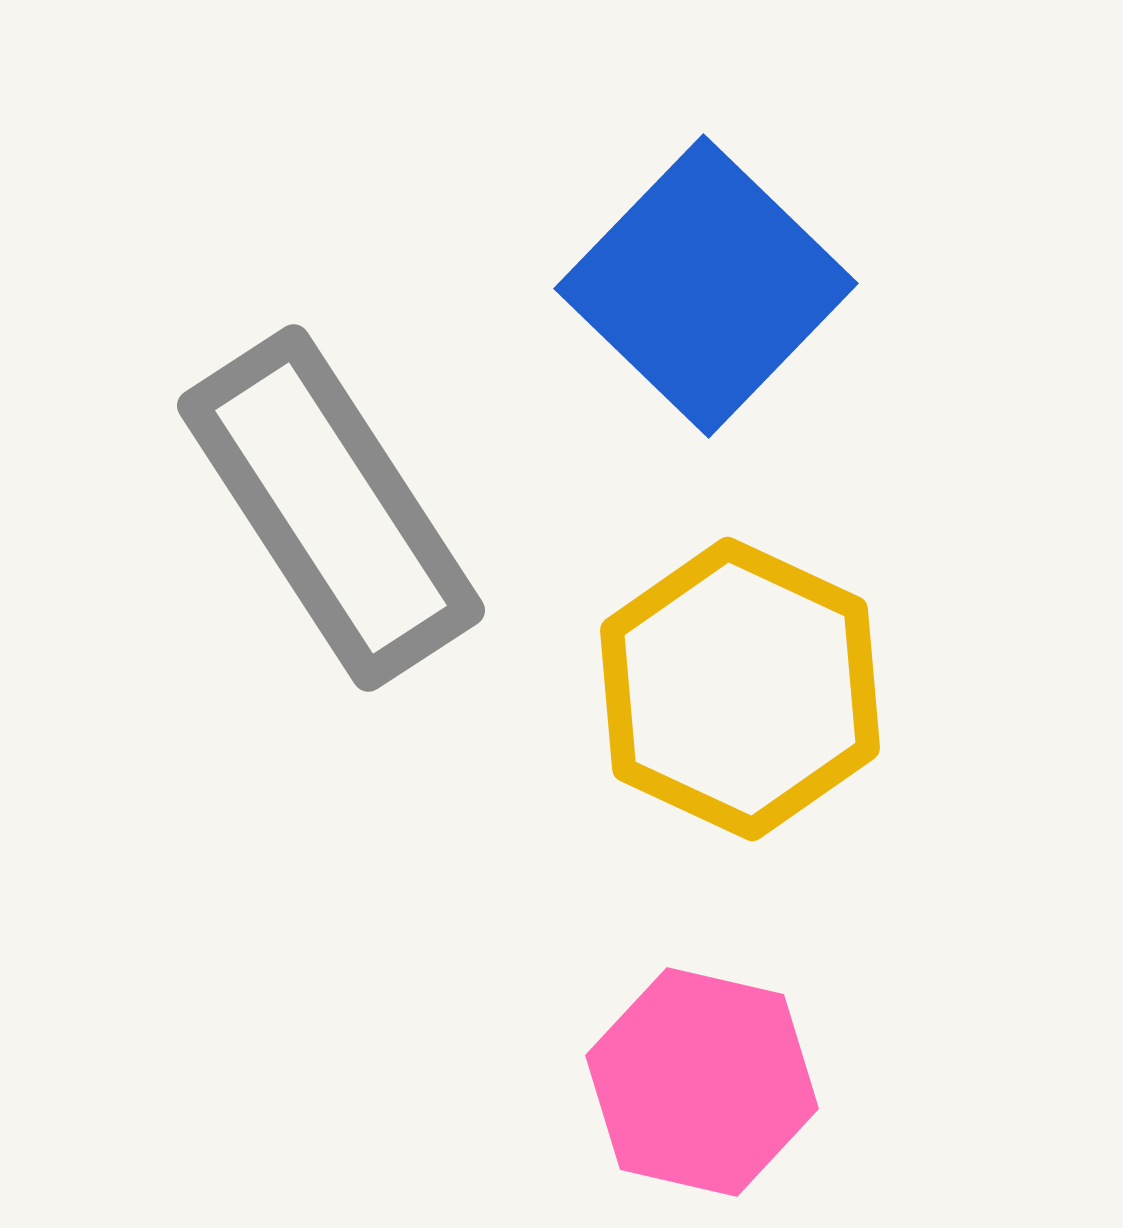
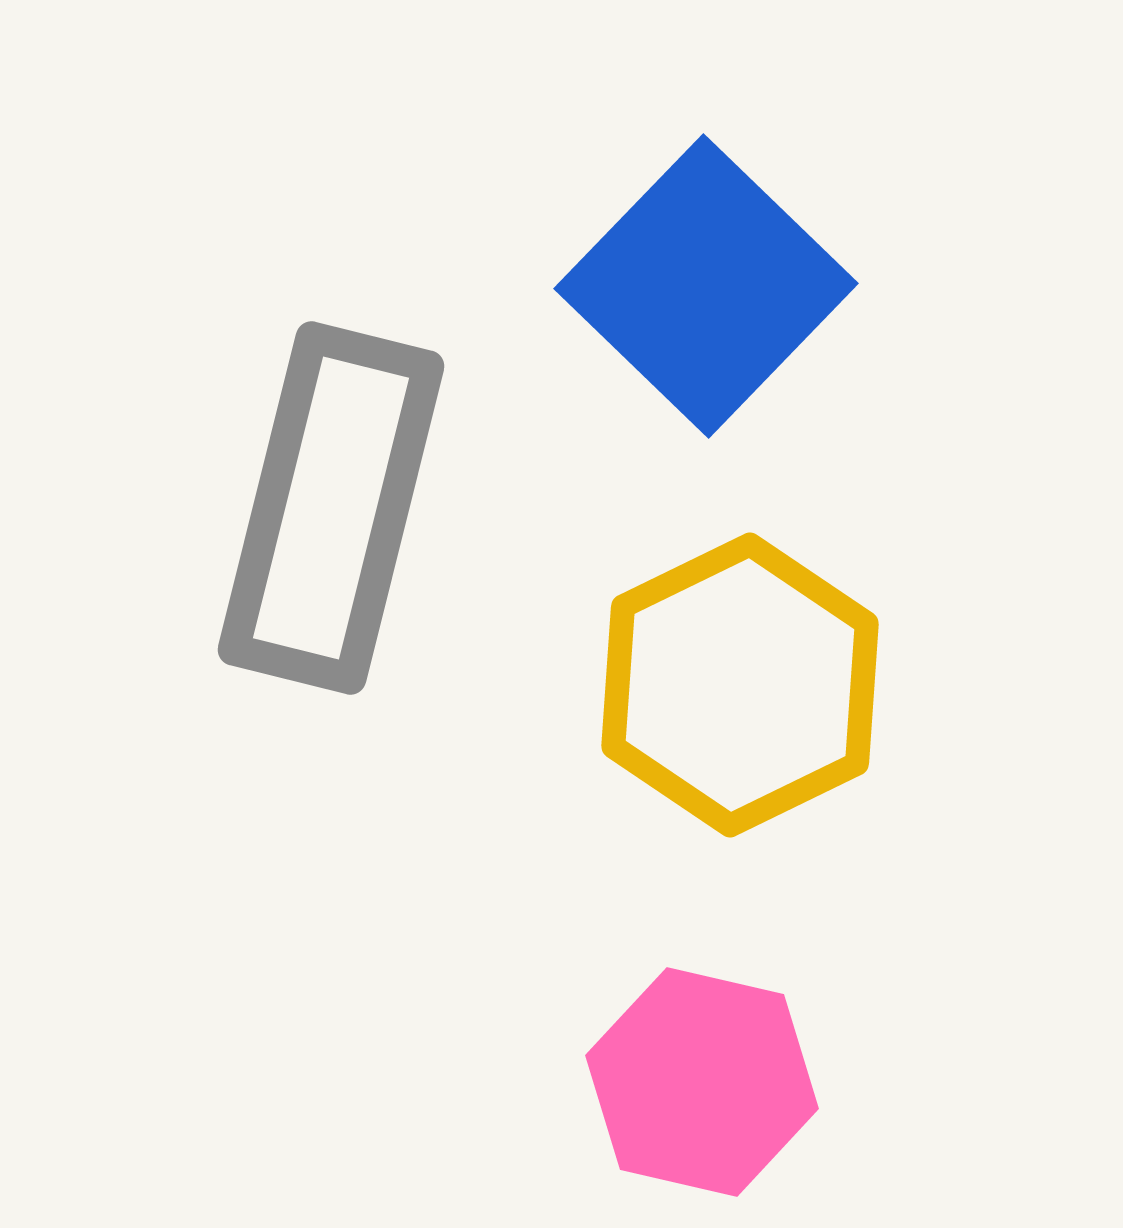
gray rectangle: rotated 47 degrees clockwise
yellow hexagon: moved 4 px up; rotated 9 degrees clockwise
